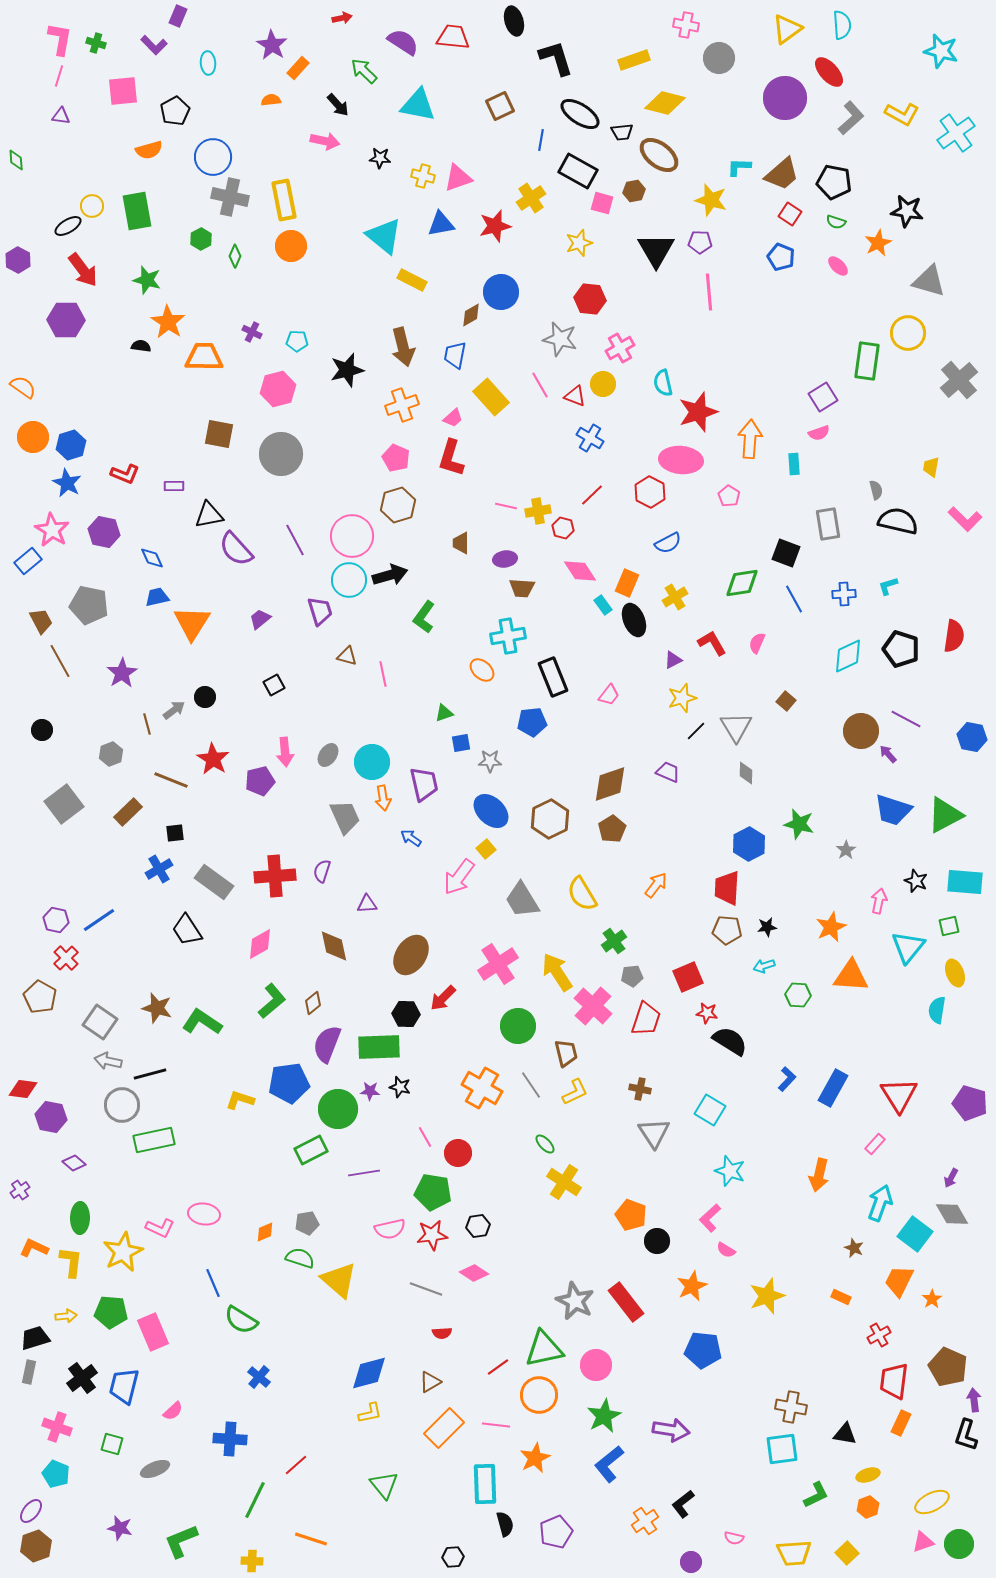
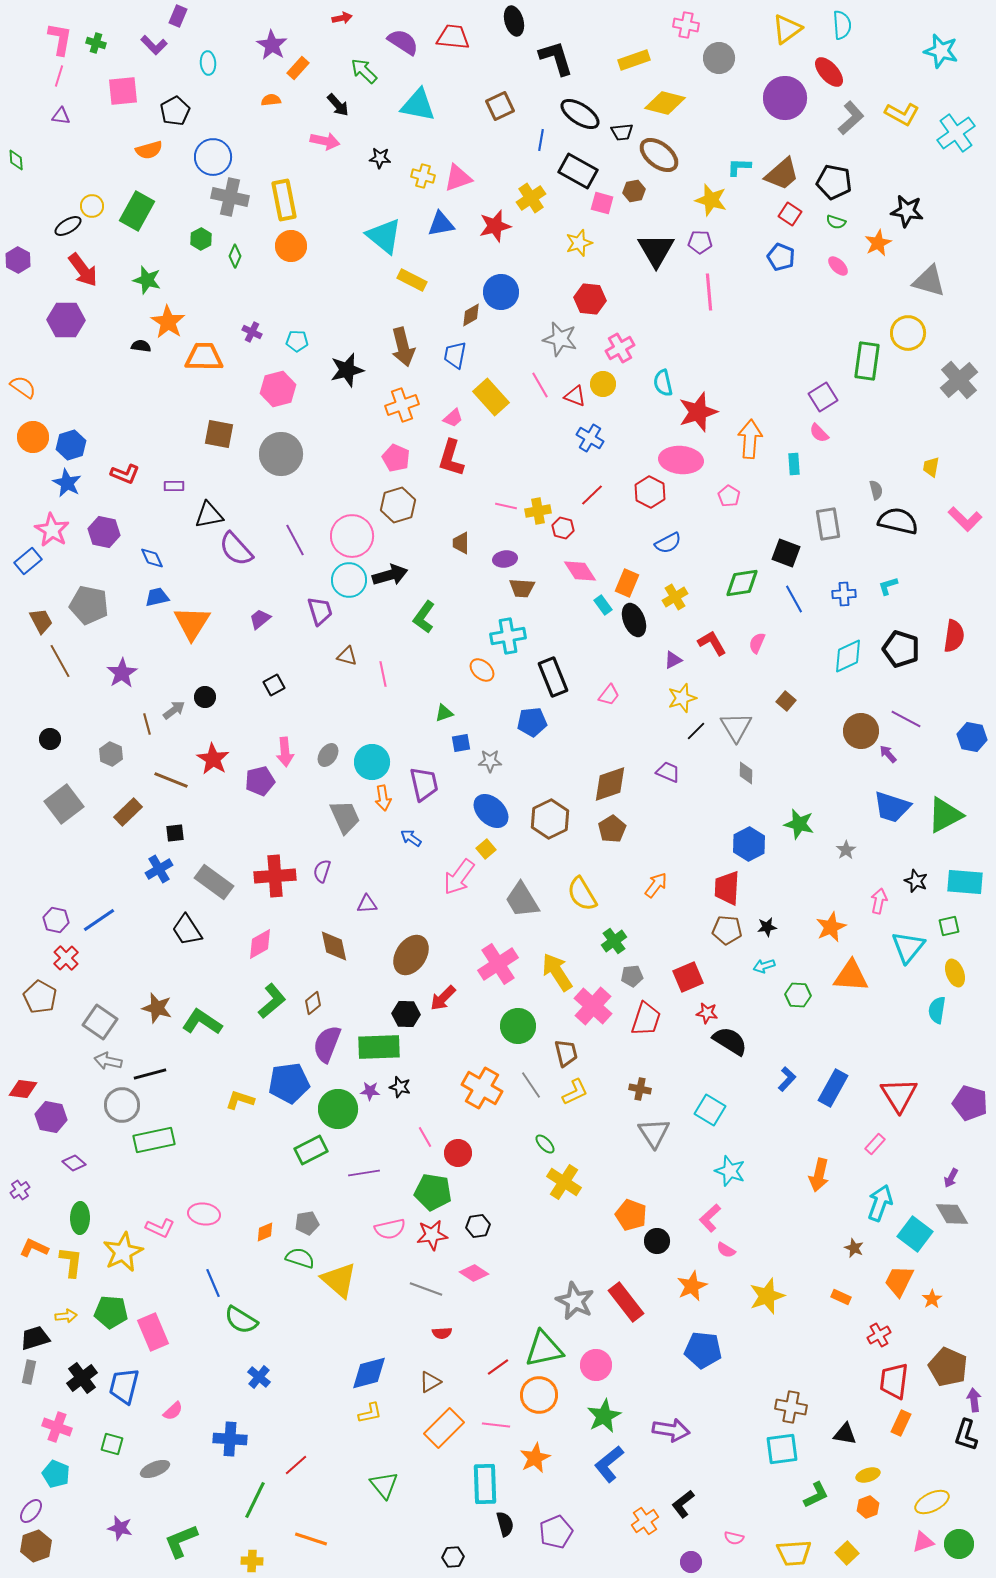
green rectangle at (137, 211): rotated 39 degrees clockwise
pink semicircle at (819, 433): rotated 65 degrees clockwise
black circle at (42, 730): moved 8 px right, 9 px down
gray hexagon at (111, 754): rotated 15 degrees counterclockwise
blue trapezoid at (893, 810): moved 1 px left, 3 px up
